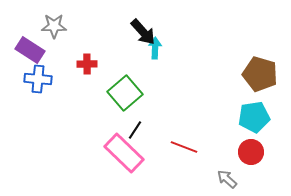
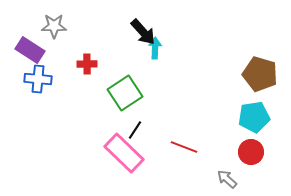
green square: rotated 8 degrees clockwise
